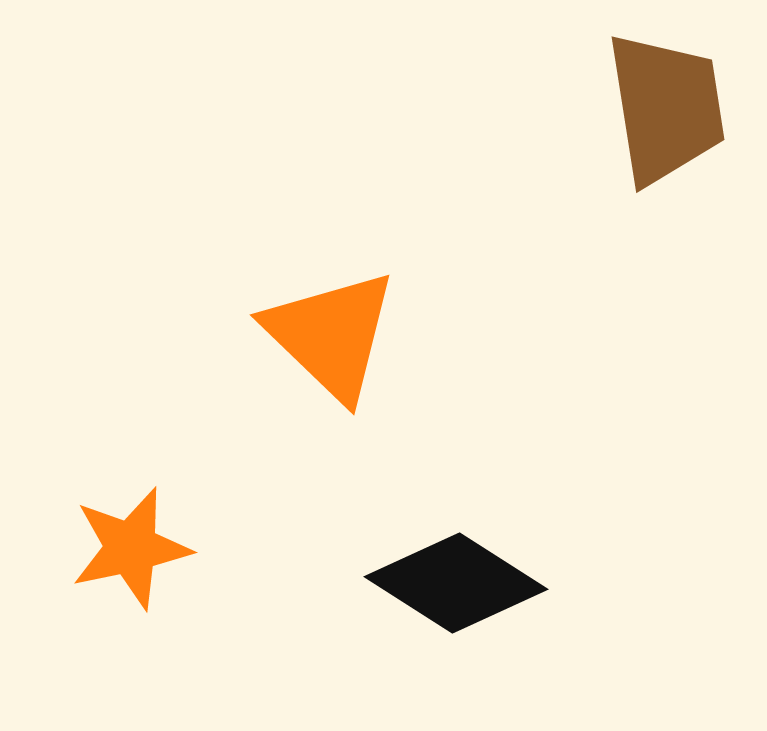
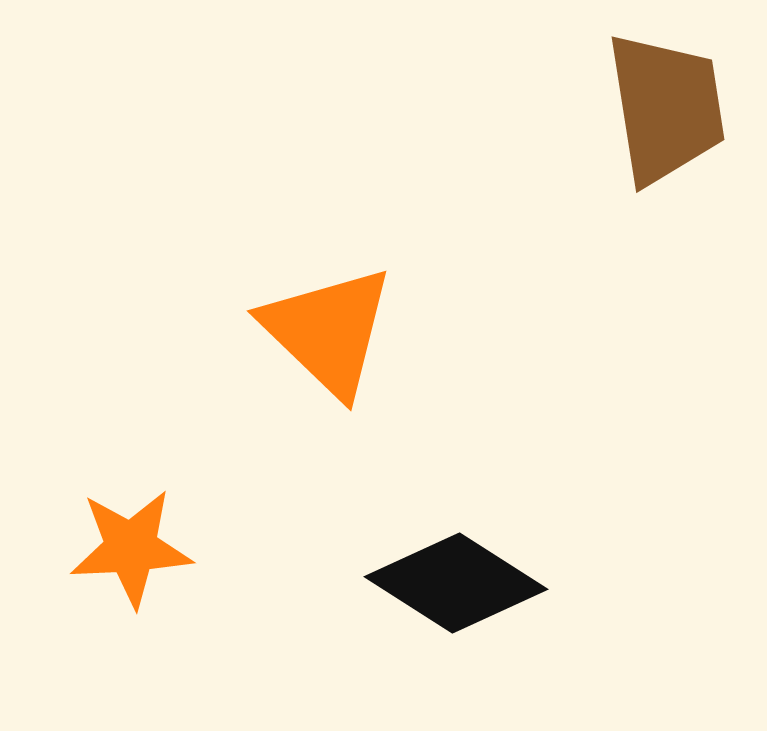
orange triangle: moved 3 px left, 4 px up
orange star: rotated 9 degrees clockwise
